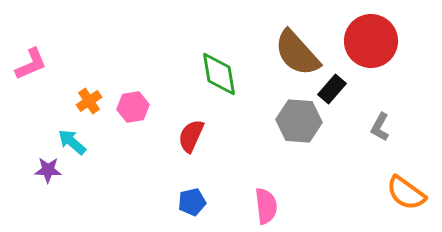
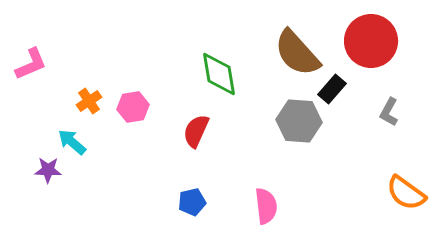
gray L-shape: moved 9 px right, 15 px up
red semicircle: moved 5 px right, 5 px up
